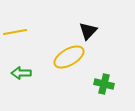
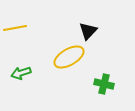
yellow line: moved 4 px up
green arrow: rotated 18 degrees counterclockwise
